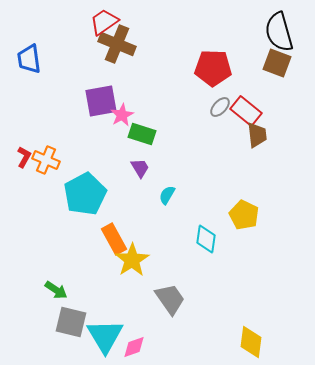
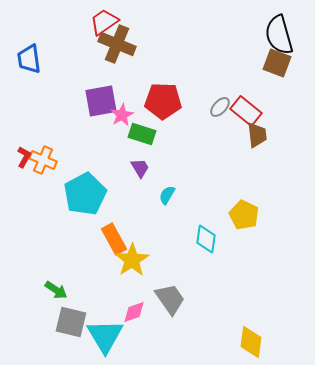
black semicircle: moved 3 px down
red pentagon: moved 50 px left, 33 px down
orange cross: moved 3 px left
pink diamond: moved 35 px up
